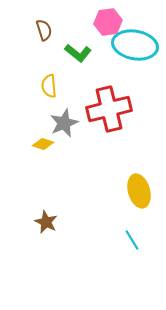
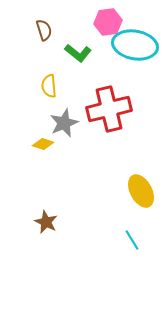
yellow ellipse: moved 2 px right; rotated 12 degrees counterclockwise
